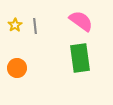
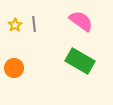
gray line: moved 1 px left, 2 px up
green rectangle: moved 3 px down; rotated 52 degrees counterclockwise
orange circle: moved 3 px left
